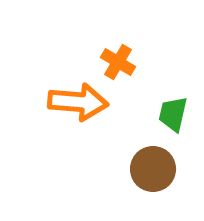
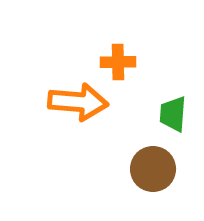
orange cross: rotated 32 degrees counterclockwise
green trapezoid: rotated 9 degrees counterclockwise
